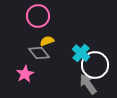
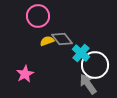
gray diamond: moved 23 px right, 14 px up
